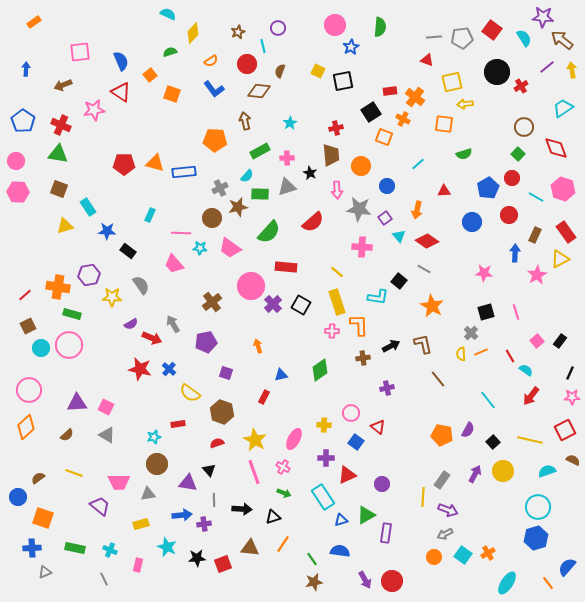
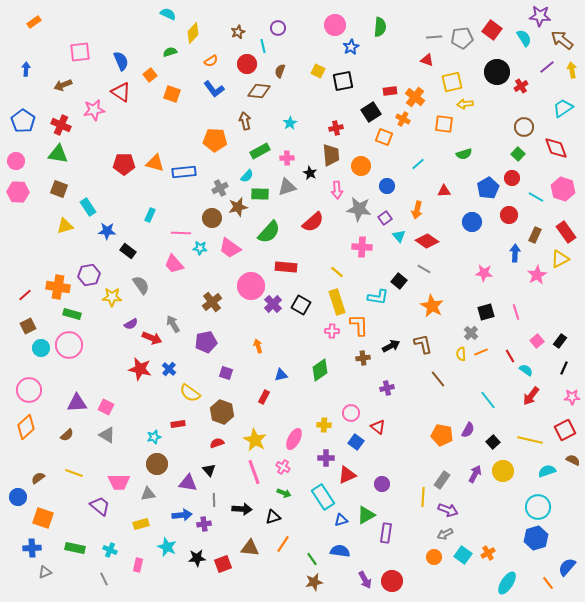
purple star at (543, 17): moved 3 px left, 1 px up
black line at (570, 373): moved 6 px left, 5 px up
